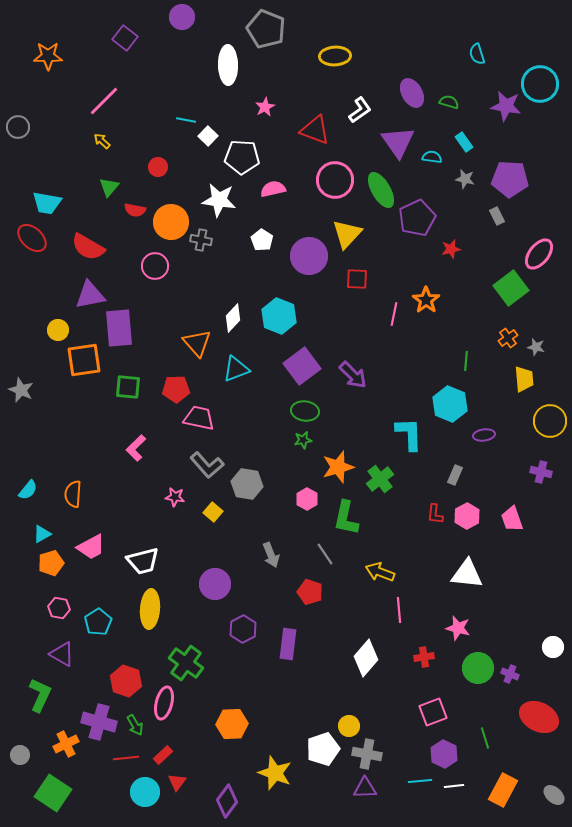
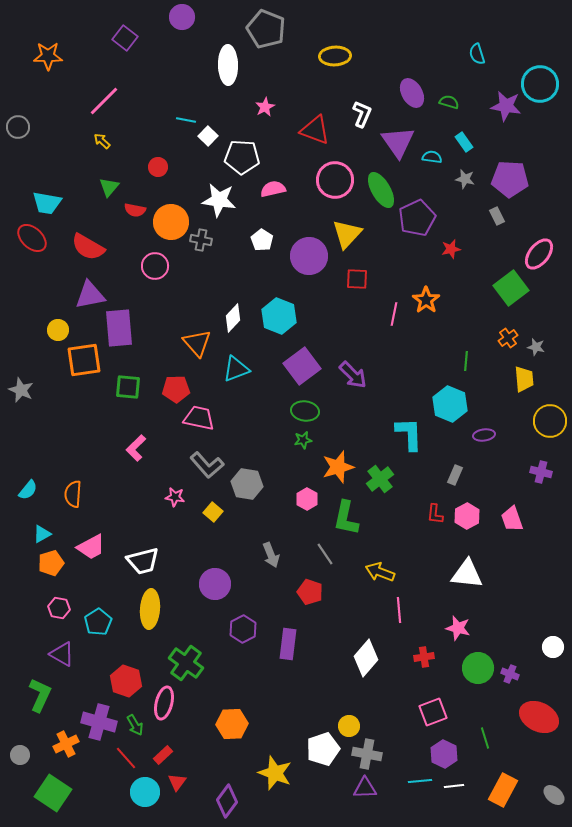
white L-shape at (360, 110): moved 2 px right, 4 px down; rotated 32 degrees counterclockwise
red line at (126, 758): rotated 55 degrees clockwise
